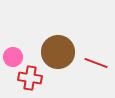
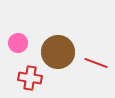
pink circle: moved 5 px right, 14 px up
